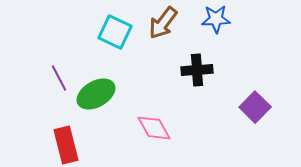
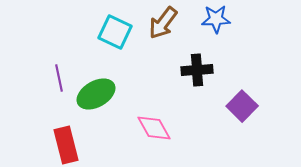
purple line: rotated 16 degrees clockwise
purple square: moved 13 px left, 1 px up
